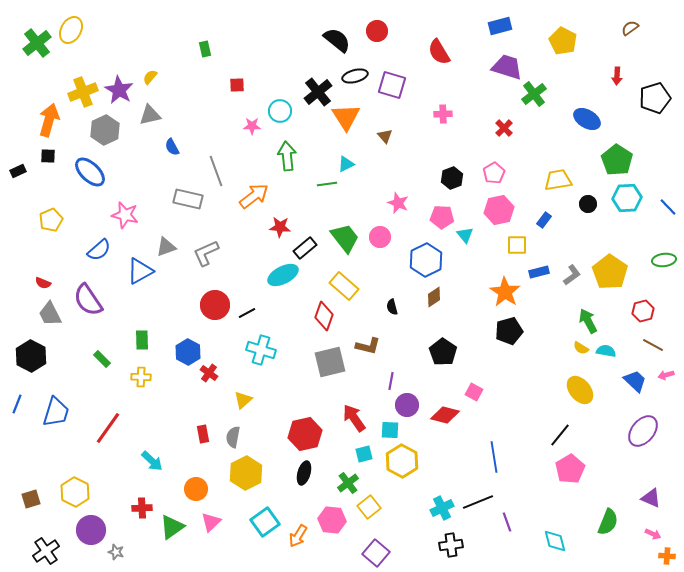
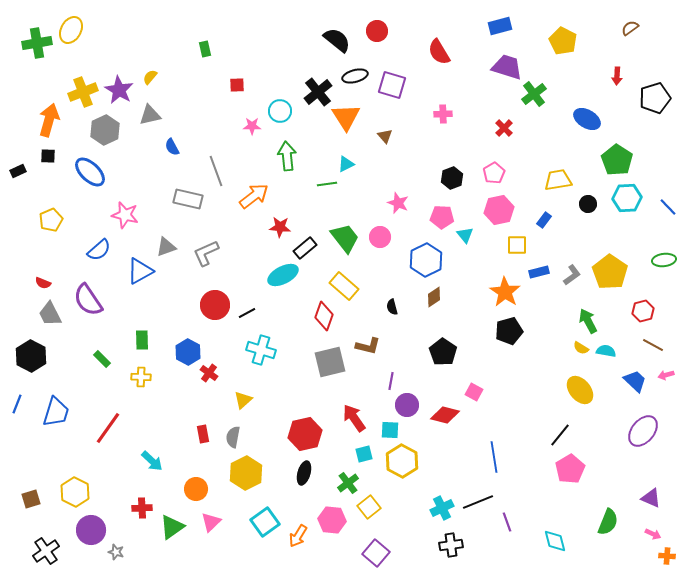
green cross at (37, 43): rotated 28 degrees clockwise
